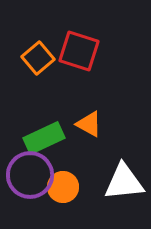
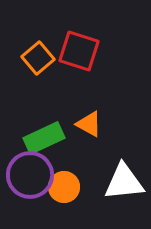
orange circle: moved 1 px right
